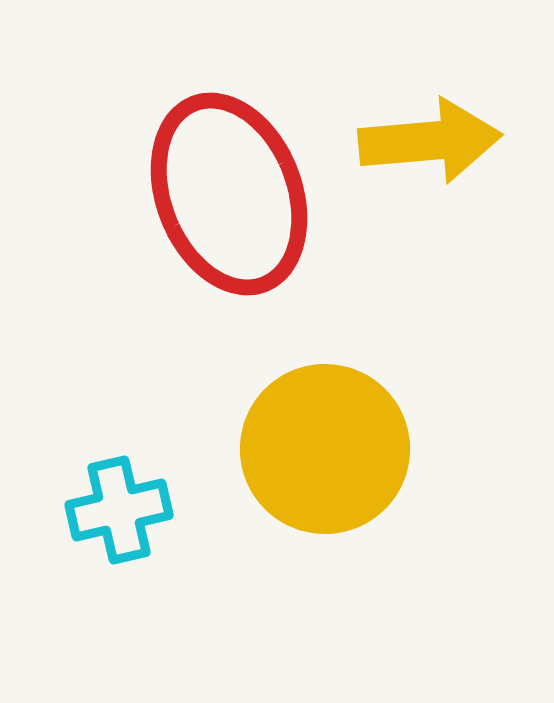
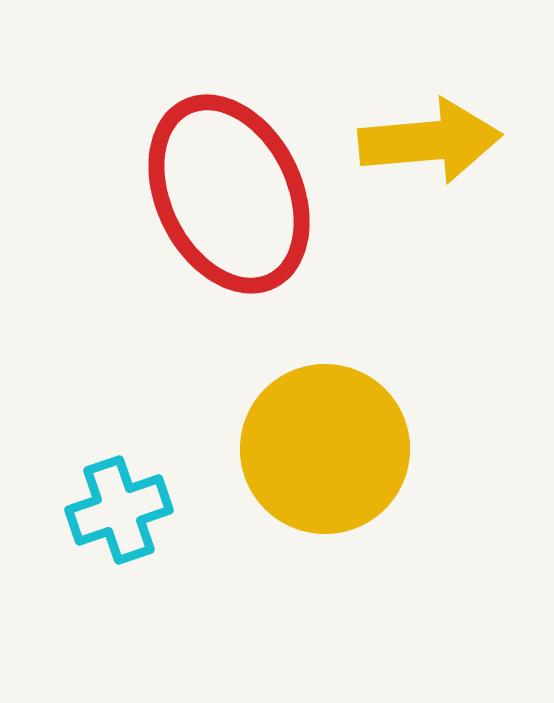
red ellipse: rotated 5 degrees counterclockwise
cyan cross: rotated 6 degrees counterclockwise
